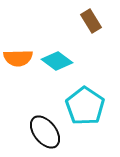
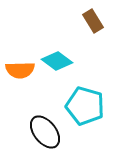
brown rectangle: moved 2 px right
orange semicircle: moved 2 px right, 12 px down
cyan pentagon: rotated 18 degrees counterclockwise
